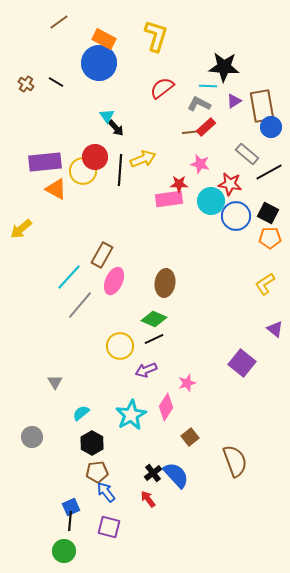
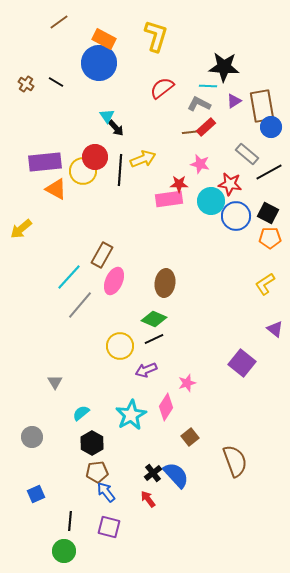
blue square at (71, 507): moved 35 px left, 13 px up
